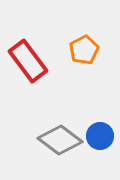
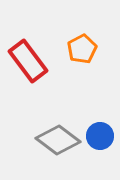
orange pentagon: moved 2 px left, 1 px up
gray diamond: moved 2 px left
